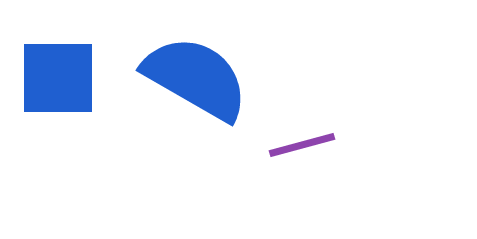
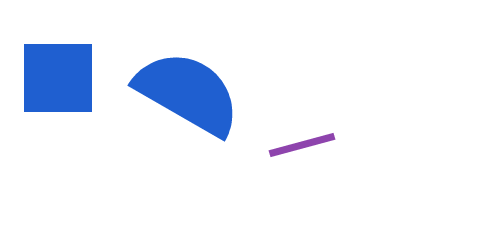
blue semicircle: moved 8 px left, 15 px down
